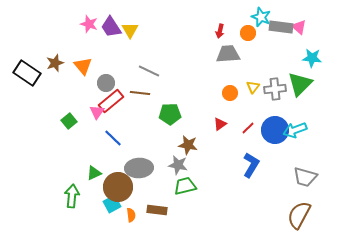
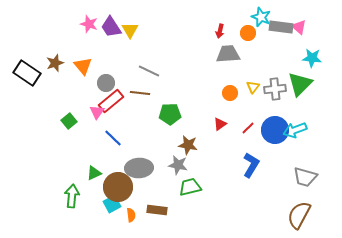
green trapezoid at (185, 186): moved 5 px right, 1 px down
